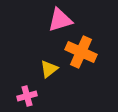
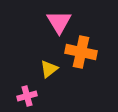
pink triangle: moved 1 px left, 2 px down; rotated 44 degrees counterclockwise
orange cross: rotated 12 degrees counterclockwise
